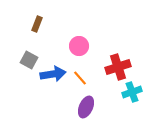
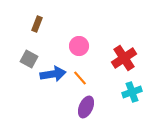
gray square: moved 1 px up
red cross: moved 6 px right, 9 px up; rotated 15 degrees counterclockwise
